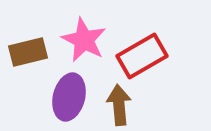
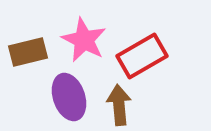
purple ellipse: rotated 33 degrees counterclockwise
